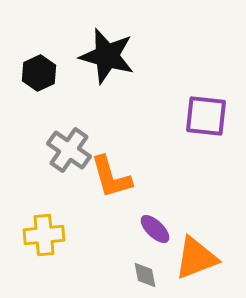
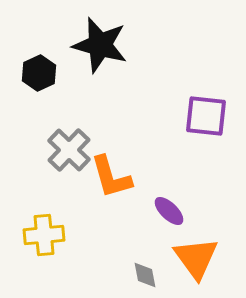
black star: moved 7 px left, 11 px up
gray cross: rotated 9 degrees clockwise
purple ellipse: moved 14 px right, 18 px up
orange triangle: rotated 45 degrees counterclockwise
